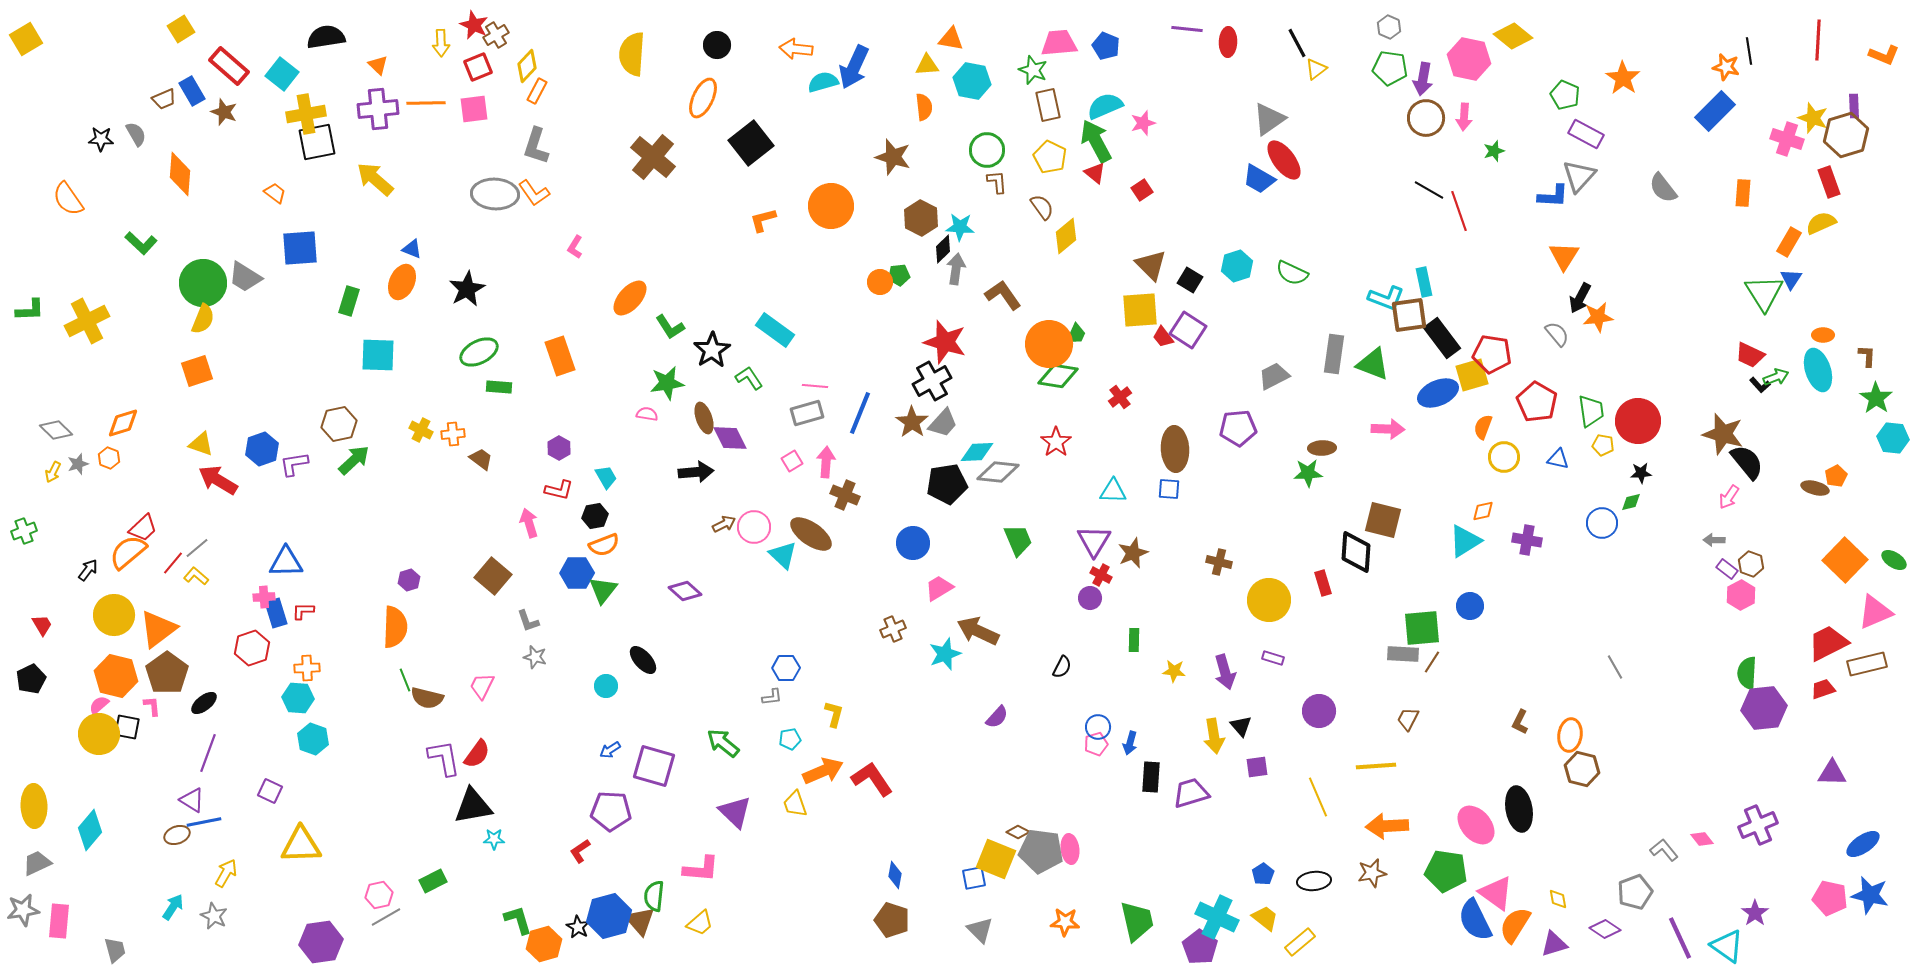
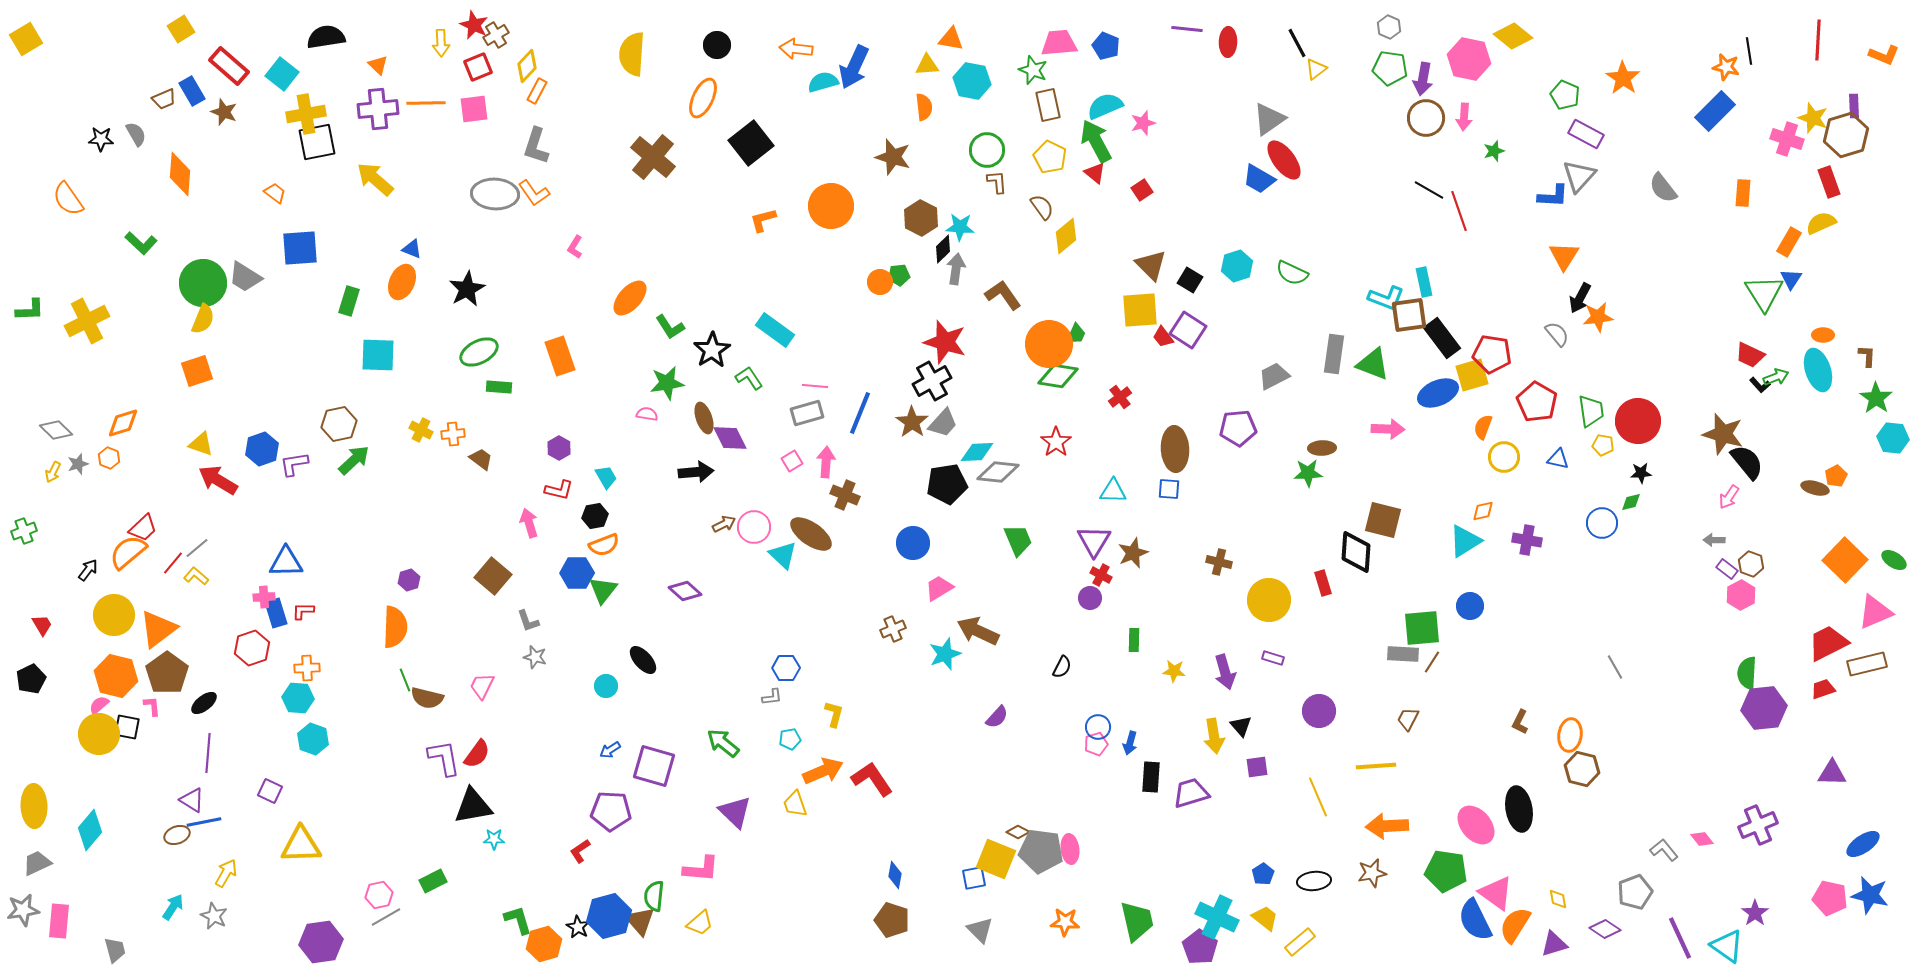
purple line at (208, 753): rotated 15 degrees counterclockwise
